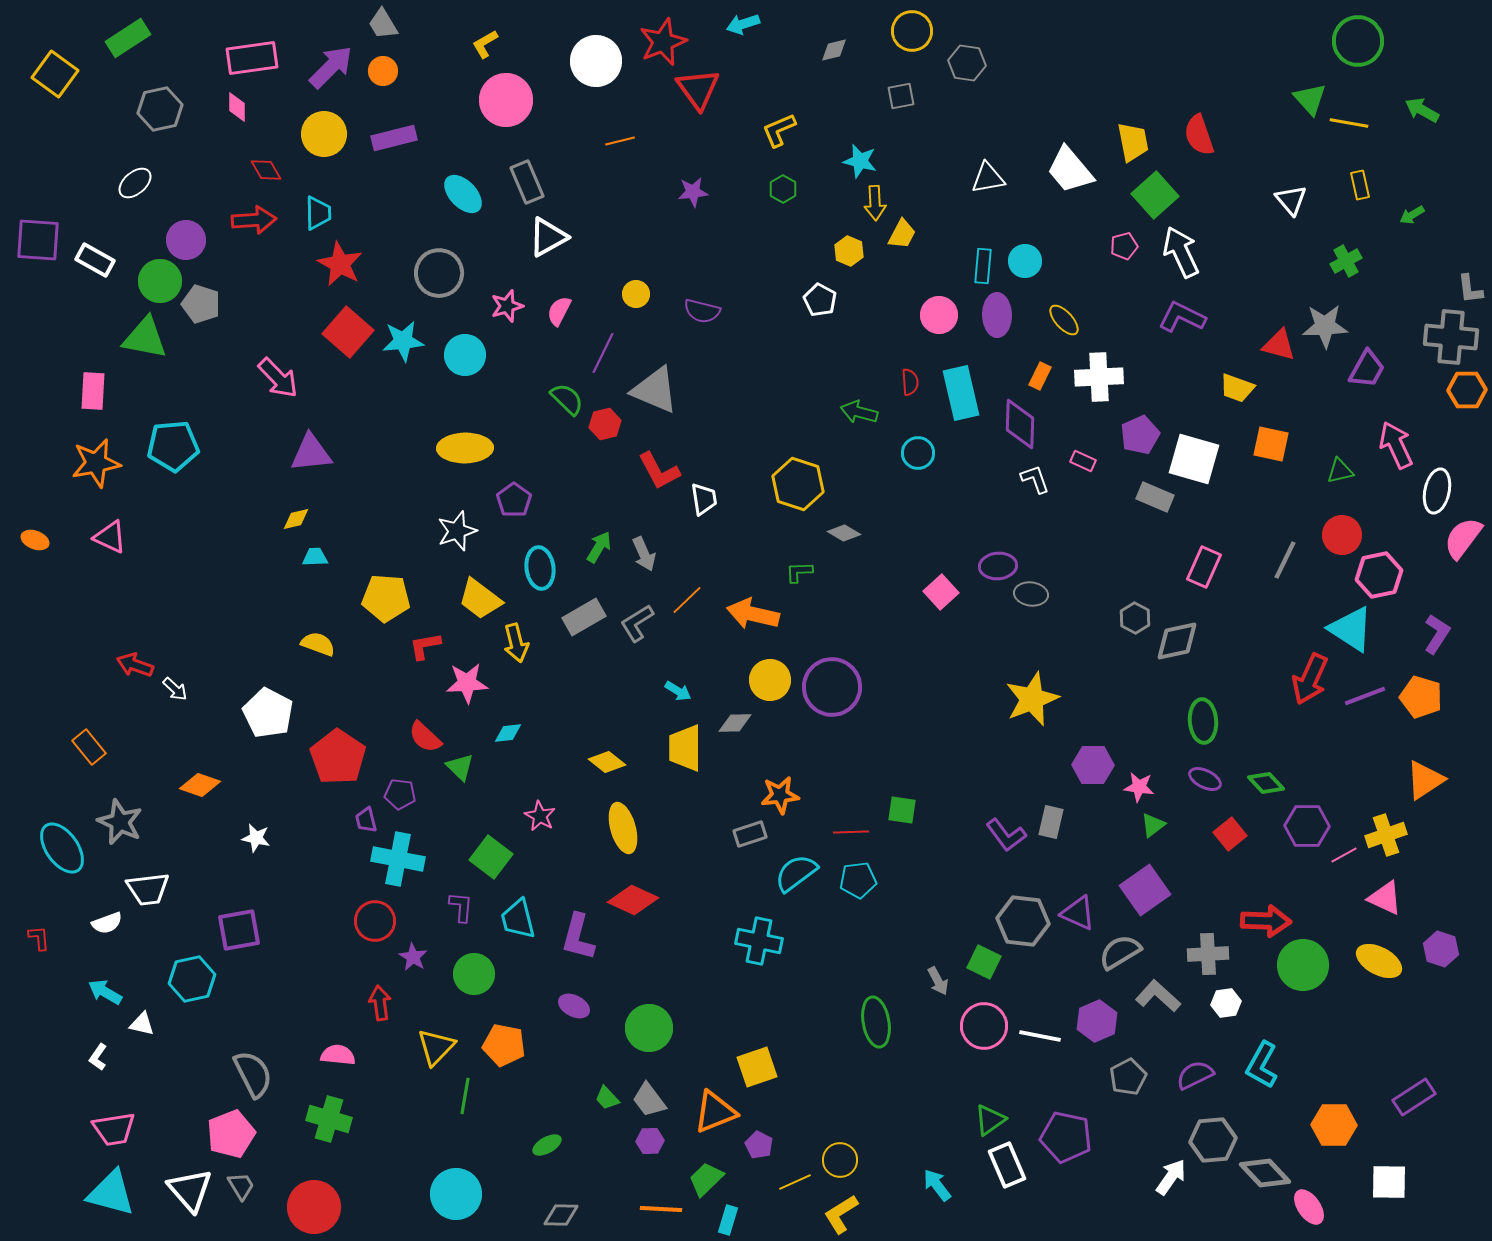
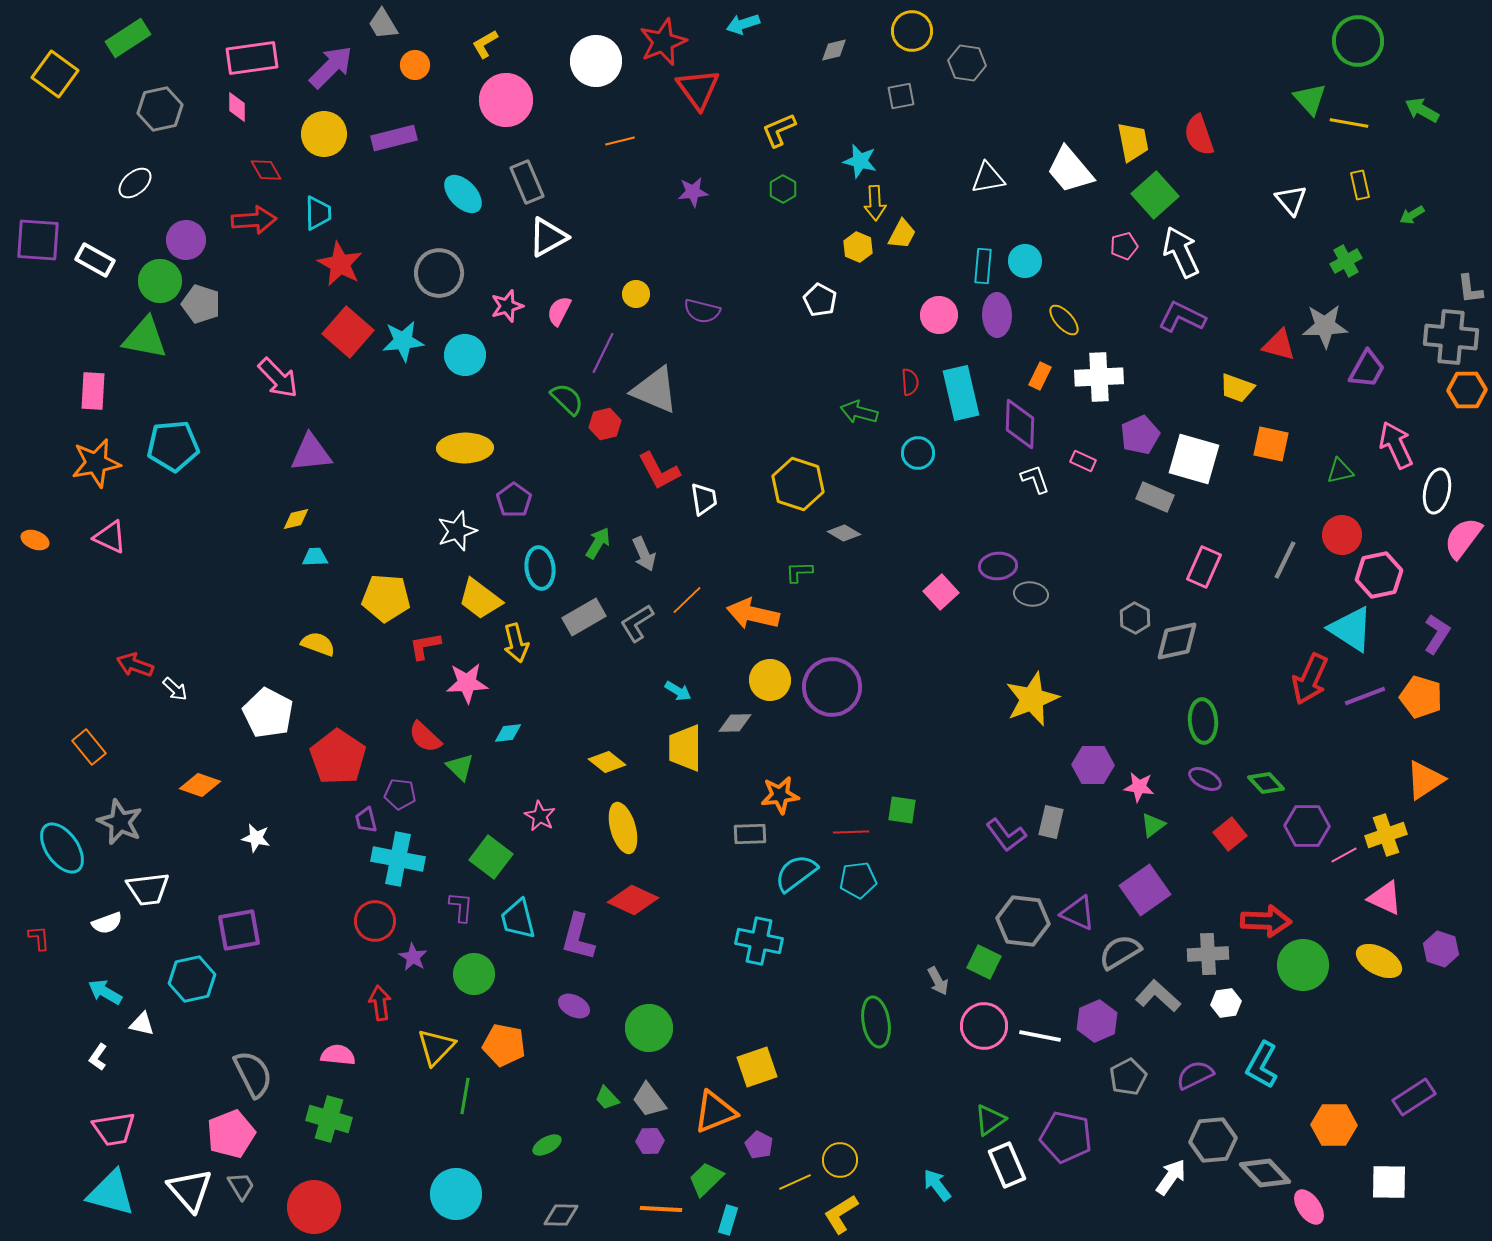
orange circle at (383, 71): moved 32 px right, 6 px up
yellow hexagon at (849, 251): moved 9 px right, 4 px up
green arrow at (599, 547): moved 1 px left, 4 px up
gray rectangle at (750, 834): rotated 16 degrees clockwise
